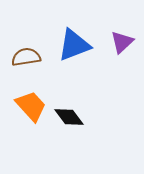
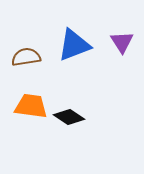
purple triangle: rotated 20 degrees counterclockwise
orange trapezoid: rotated 40 degrees counterclockwise
black diamond: rotated 20 degrees counterclockwise
